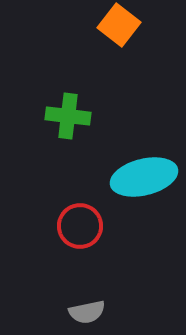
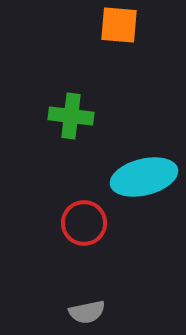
orange square: rotated 33 degrees counterclockwise
green cross: moved 3 px right
red circle: moved 4 px right, 3 px up
